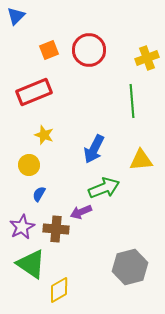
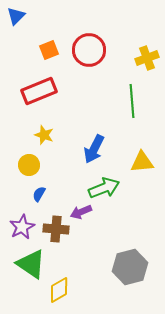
red rectangle: moved 5 px right, 1 px up
yellow triangle: moved 1 px right, 2 px down
